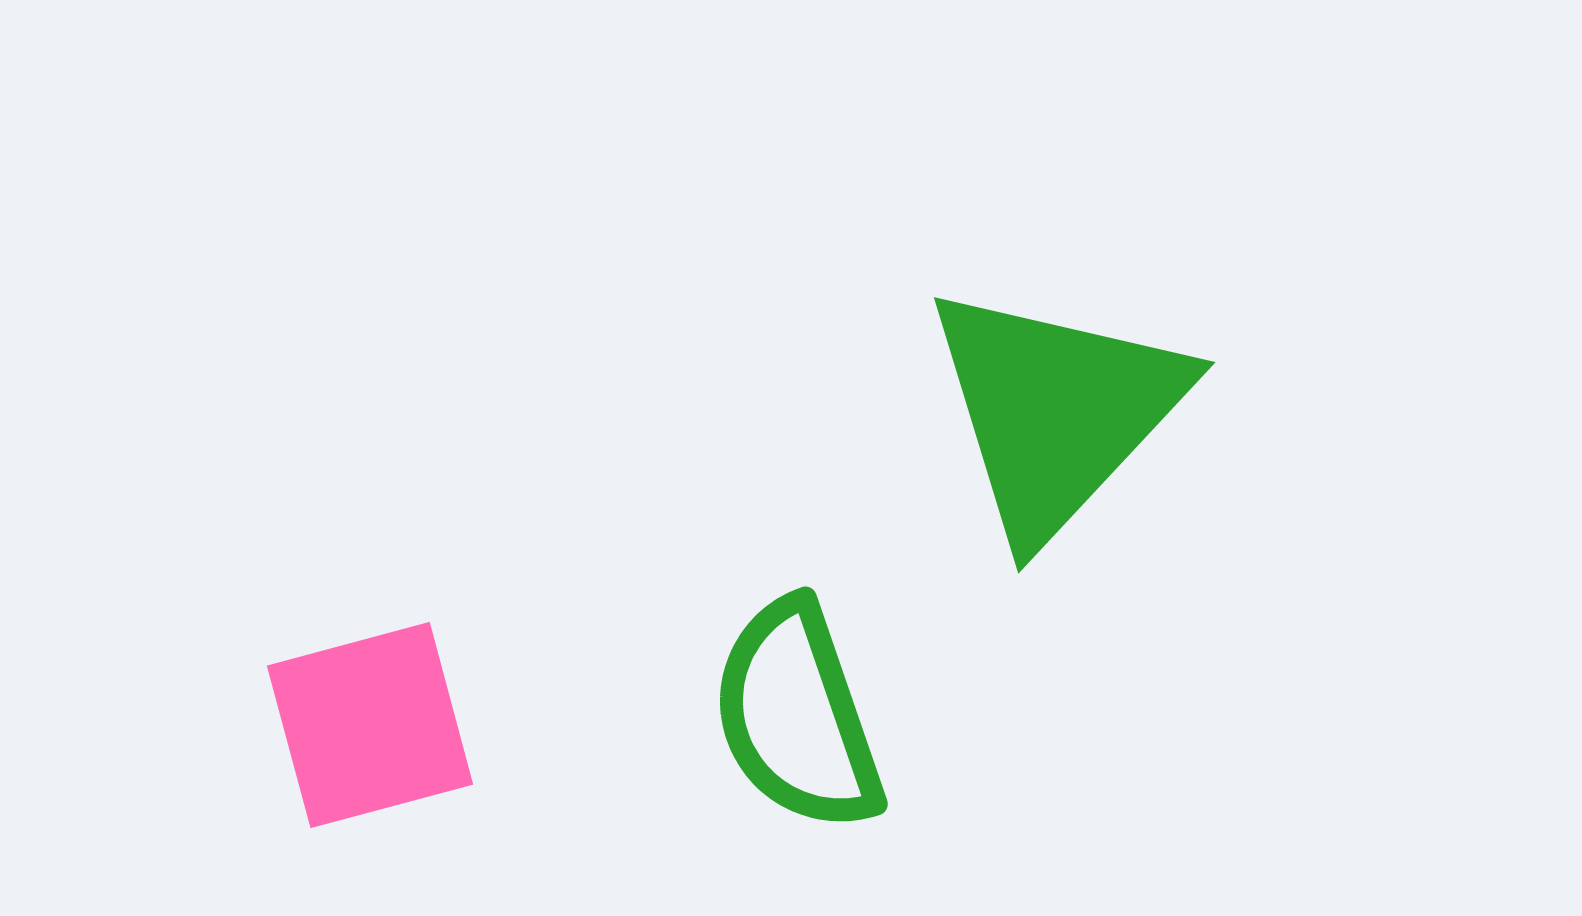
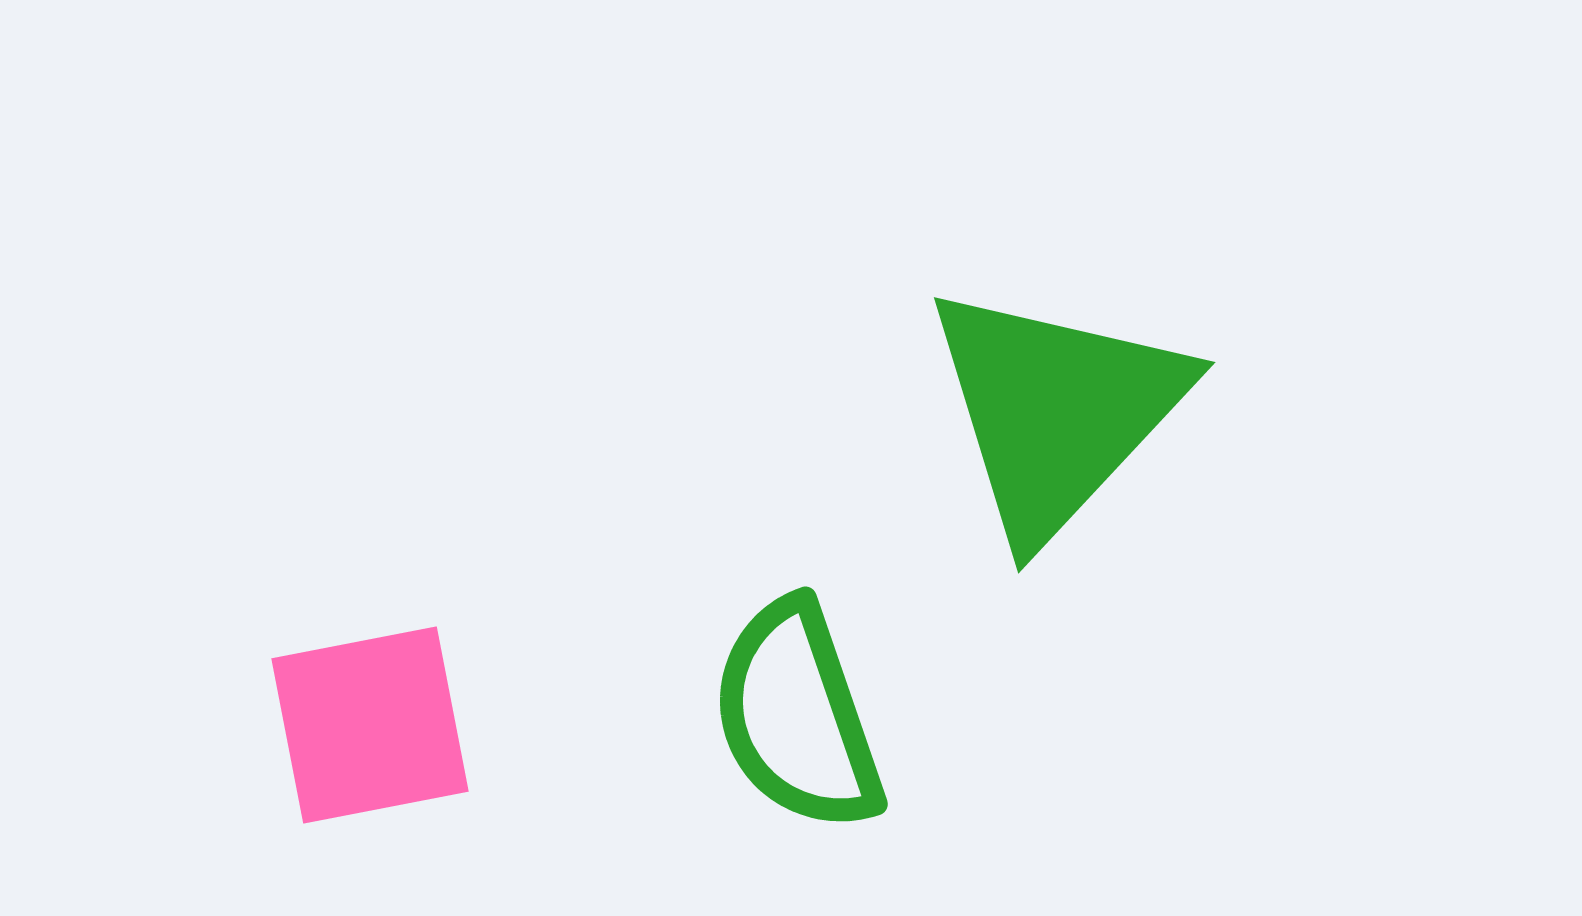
pink square: rotated 4 degrees clockwise
